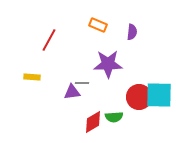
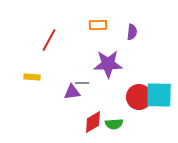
orange rectangle: rotated 24 degrees counterclockwise
green semicircle: moved 7 px down
